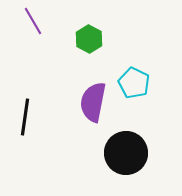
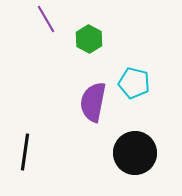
purple line: moved 13 px right, 2 px up
cyan pentagon: rotated 12 degrees counterclockwise
black line: moved 35 px down
black circle: moved 9 px right
